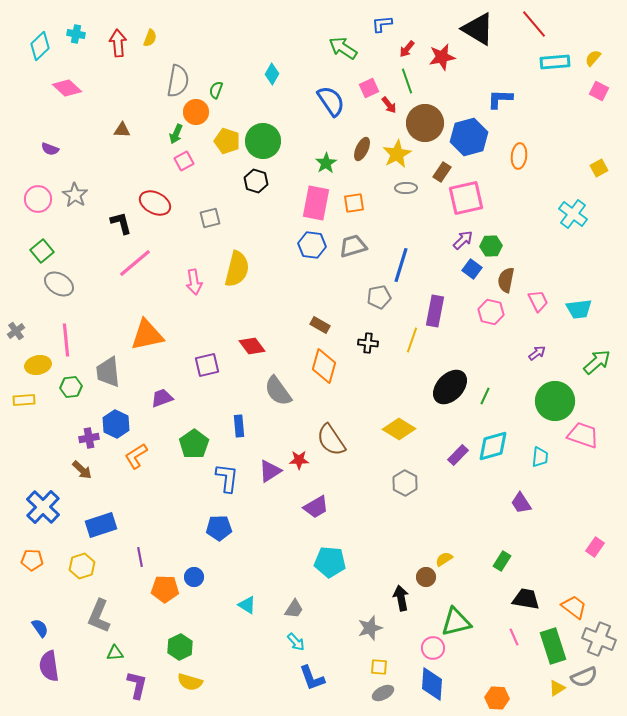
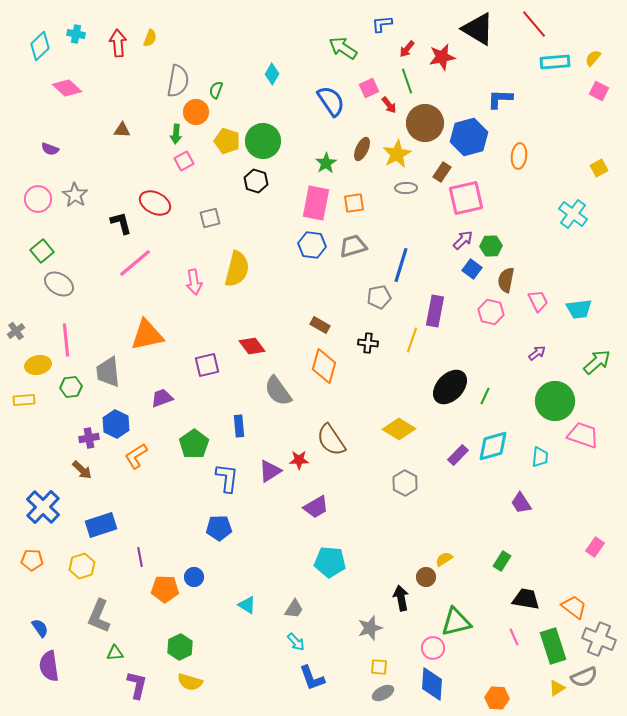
green arrow at (176, 134): rotated 18 degrees counterclockwise
